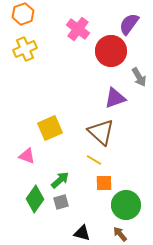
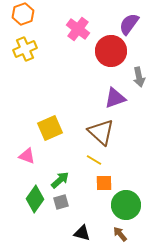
gray arrow: rotated 18 degrees clockwise
